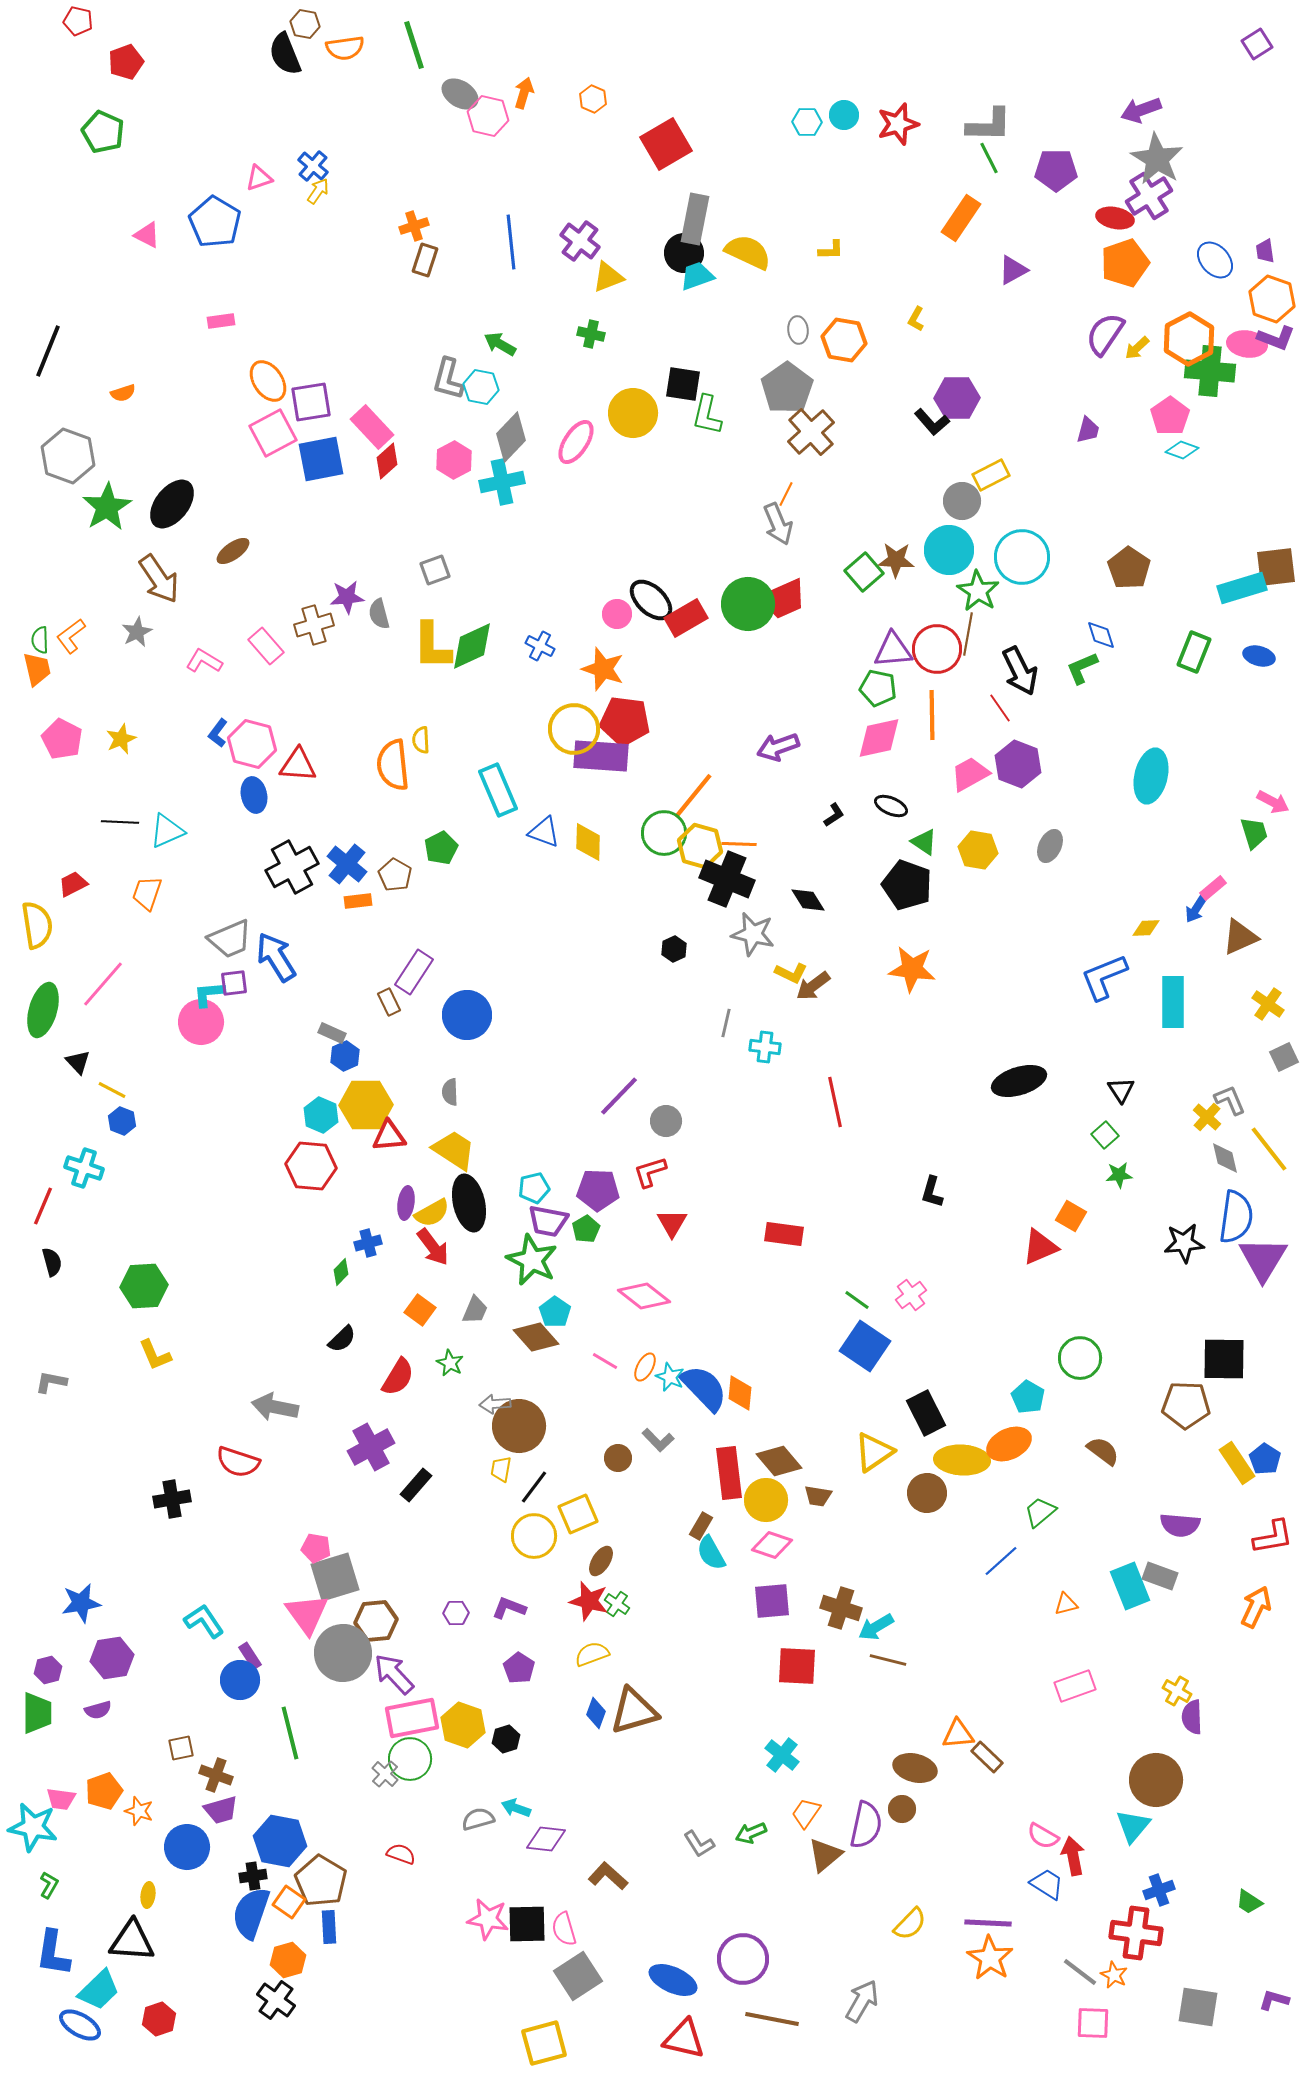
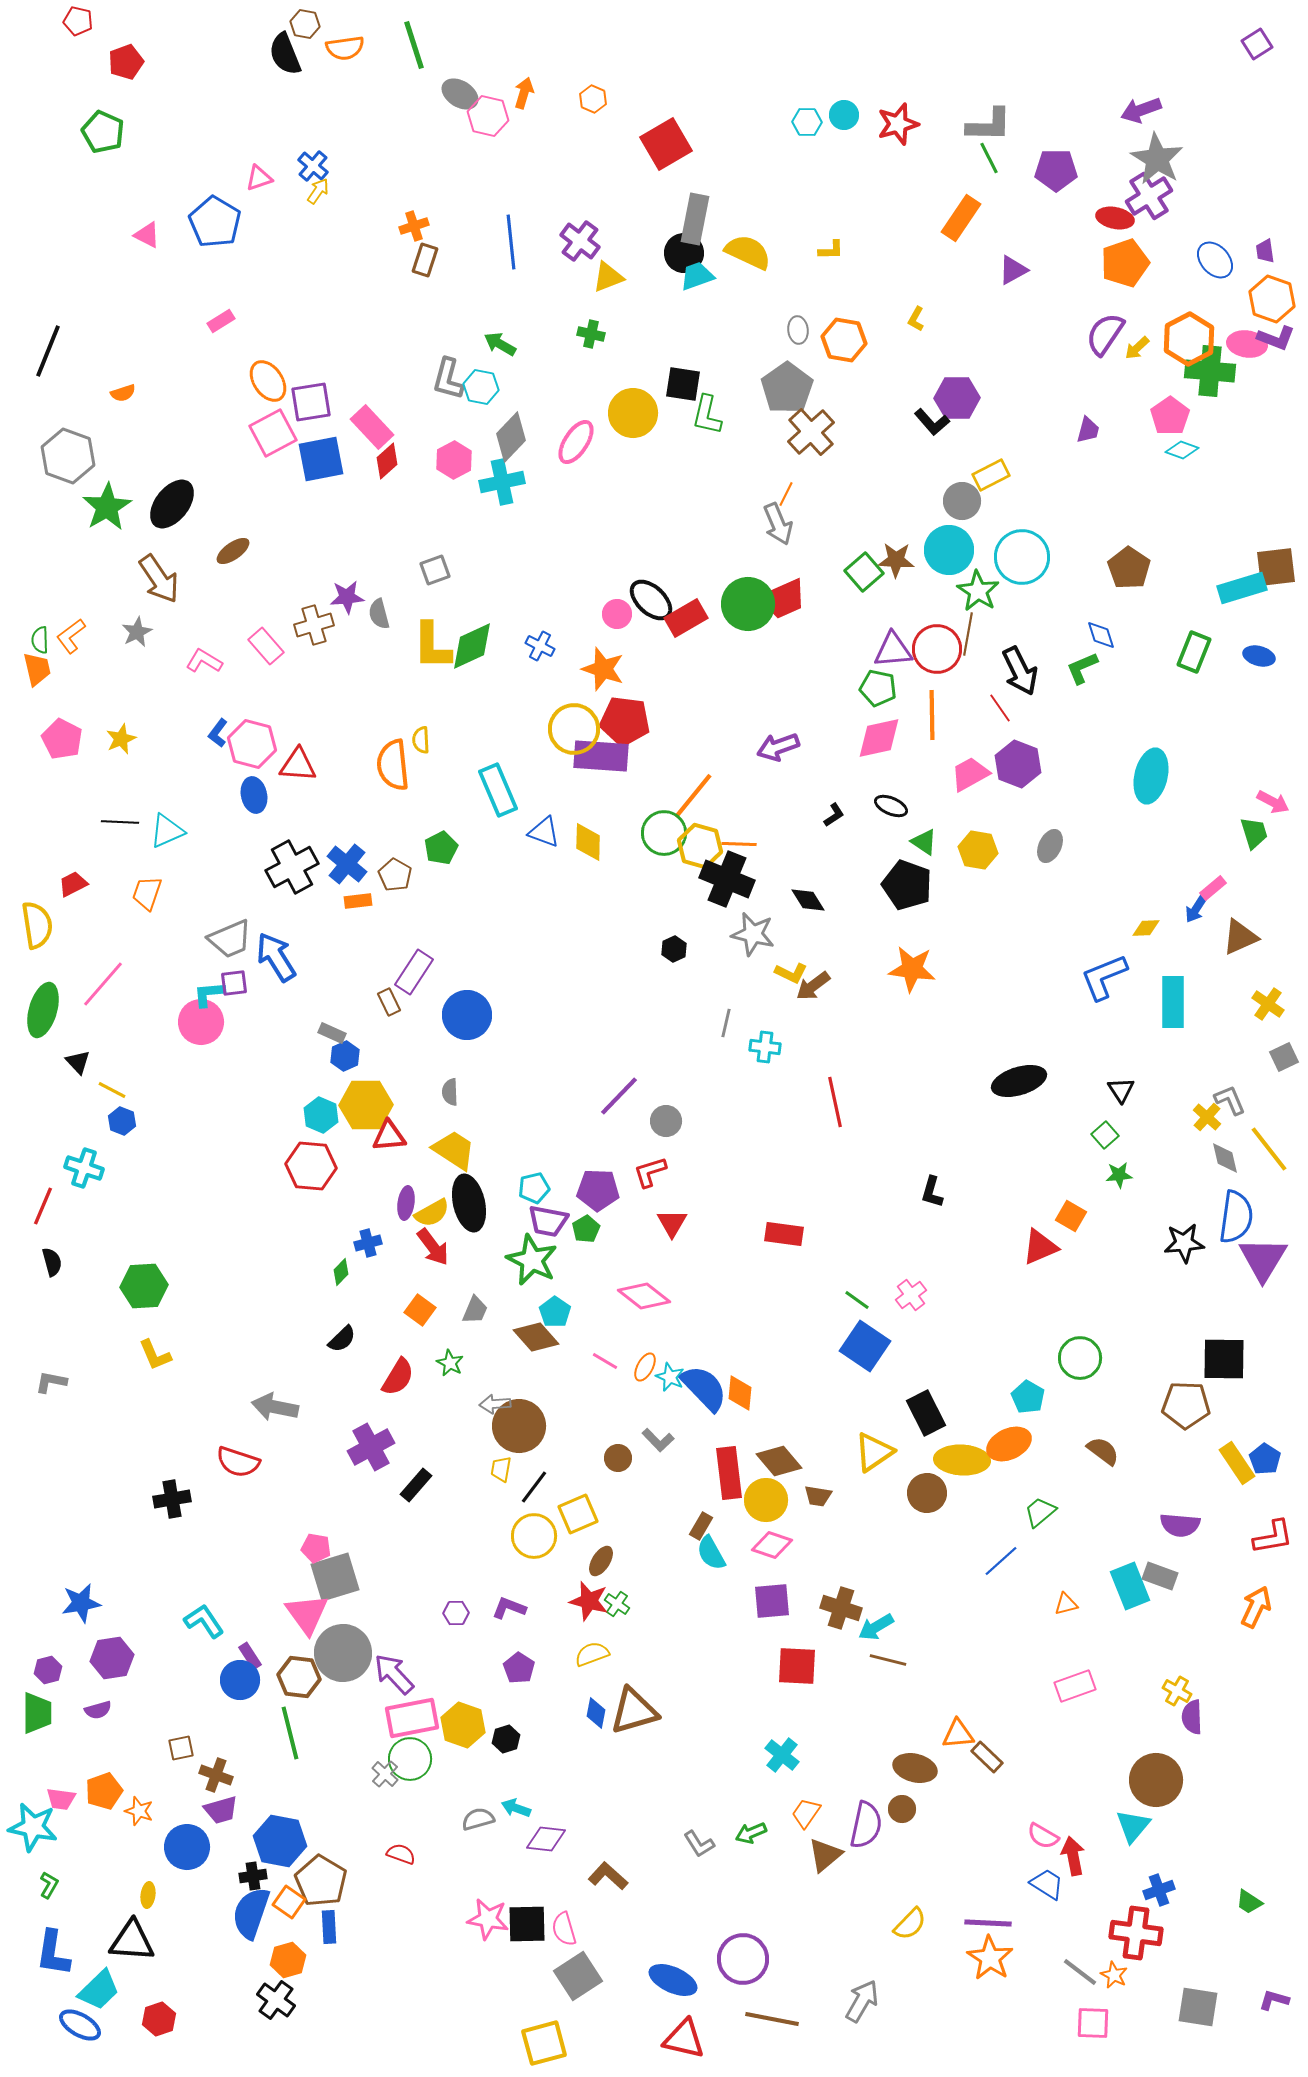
pink rectangle at (221, 321): rotated 24 degrees counterclockwise
brown hexagon at (376, 1621): moved 77 px left, 56 px down; rotated 12 degrees clockwise
blue diamond at (596, 1713): rotated 8 degrees counterclockwise
